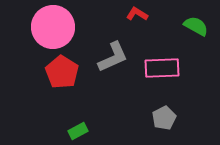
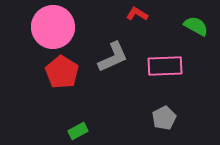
pink rectangle: moved 3 px right, 2 px up
